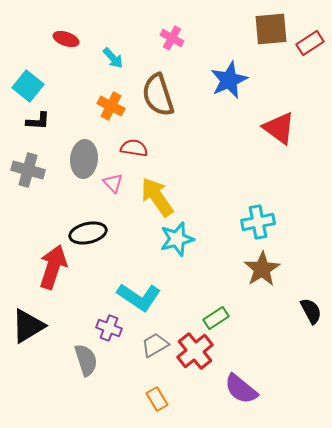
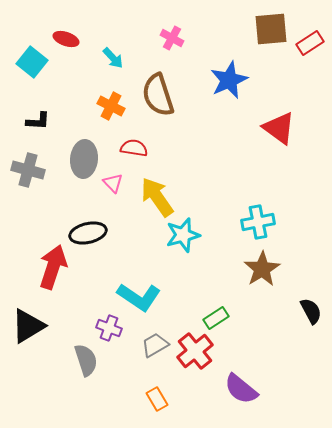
cyan square: moved 4 px right, 24 px up
cyan star: moved 6 px right, 4 px up
